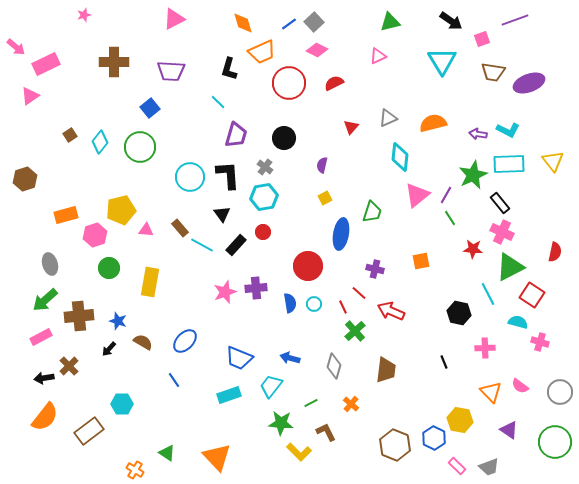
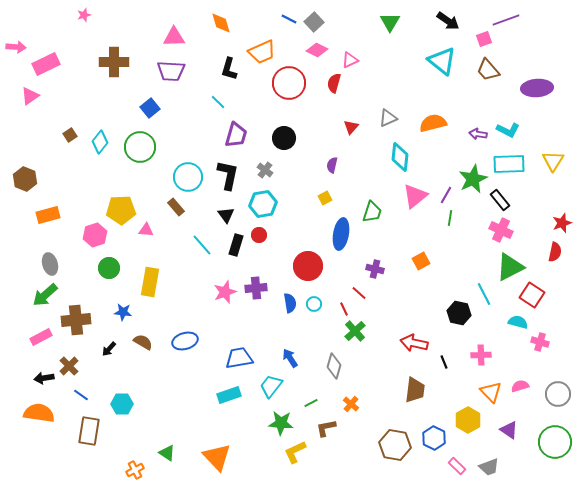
pink triangle at (174, 19): moved 18 px down; rotated 25 degrees clockwise
purple line at (515, 20): moved 9 px left
black arrow at (451, 21): moved 3 px left
green triangle at (390, 22): rotated 45 degrees counterclockwise
orange diamond at (243, 23): moved 22 px left
blue line at (289, 24): moved 5 px up; rotated 63 degrees clockwise
pink square at (482, 39): moved 2 px right
pink arrow at (16, 47): rotated 36 degrees counterclockwise
pink triangle at (378, 56): moved 28 px left, 4 px down
cyan triangle at (442, 61): rotated 20 degrees counterclockwise
brown trapezoid at (493, 72): moved 5 px left, 2 px up; rotated 40 degrees clockwise
red semicircle at (334, 83): rotated 48 degrees counterclockwise
purple ellipse at (529, 83): moved 8 px right, 5 px down; rotated 16 degrees clockwise
yellow triangle at (553, 161): rotated 10 degrees clockwise
purple semicircle at (322, 165): moved 10 px right
gray cross at (265, 167): moved 3 px down
black L-shape at (228, 175): rotated 16 degrees clockwise
green star at (473, 175): moved 4 px down
cyan circle at (190, 177): moved 2 px left
brown hexagon at (25, 179): rotated 20 degrees counterclockwise
pink triangle at (417, 195): moved 2 px left, 1 px down
cyan hexagon at (264, 197): moved 1 px left, 7 px down
black rectangle at (500, 203): moved 3 px up
yellow pentagon at (121, 210): rotated 12 degrees clockwise
black triangle at (222, 214): moved 4 px right, 1 px down
orange rectangle at (66, 215): moved 18 px left
green line at (450, 218): rotated 42 degrees clockwise
brown rectangle at (180, 228): moved 4 px left, 21 px up
red circle at (263, 232): moved 4 px left, 3 px down
pink cross at (502, 232): moved 1 px left, 2 px up
cyan line at (202, 245): rotated 20 degrees clockwise
black rectangle at (236, 245): rotated 25 degrees counterclockwise
red star at (473, 249): moved 89 px right, 26 px up; rotated 24 degrees counterclockwise
orange square at (421, 261): rotated 18 degrees counterclockwise
cyan line at (488, 294): moved 4 px left
green arrow at (45, 300): moved 5 px up
red line at (343, 307): moved 1 px right, 2 px down
red arrow at (391, 311): moved 23 px right, 32 px down; rotated 12 degrees counterclockwise
brown cross at (79, 316): moved 3 px left, 4 px down
blue star at (118, 321): moved 5 px right, 9 px up; rotated 12 degrees counterclockwise
blue ellipse at (185, 341): rotated 30 degrees clockwise
pink cross at (485, 348): moved 4 px left, 7 px down
blue trapezoid at (239, 358): rotated 148 degrees clockwise
blue arrow at (290, 358): rotated 42 degrees clockwise
brown trapezoid at (386, 370): moved 29 px right, 20 px down
blue line at (174, 380): moved 93 px left, 15 px down; rotated 21 degrees counterclockwise
pink semicircle at (520, 386): rotated 126 degrees clockwise
gray circle at (560, 392): moved 2 px left, 2 px down
orange semicircle at (45, 417): moved 6 px left, 4 px up; rotated 120 degrees counterclockwise
yellow hexagon at (460, 420): moved 8 px right; rotated 20 degrees clockwise
brown rectangle at (89, 431): rotated 44 degrees counterclockwise
brown L-shape at (326, 432): moved 4 px up; rotated 75 degrees counterclockwise
brown hexagon at (395, 445): rotated 12 degrees counterclockwise
yellow L-shape at (299, 452): moved 4 px left; rotated 110 degrees clockwise
orange cross at (135, 470): rotated 30 degrees clockwise
